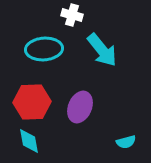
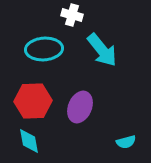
red hexagon: moved 1 px right, 1 px up
